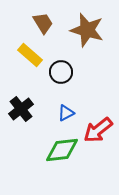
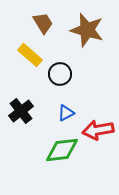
black circle: moved 1 px left, 2 px down
black cross: moved 2 px down
red arrow: rotated 28 degrees clockwise
